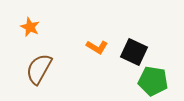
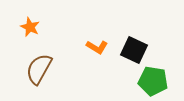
black square: moved 2 px up
